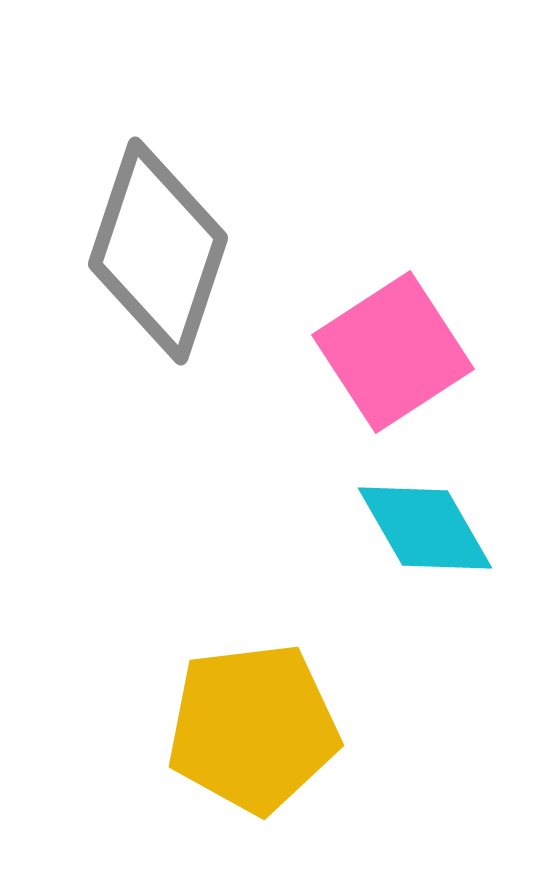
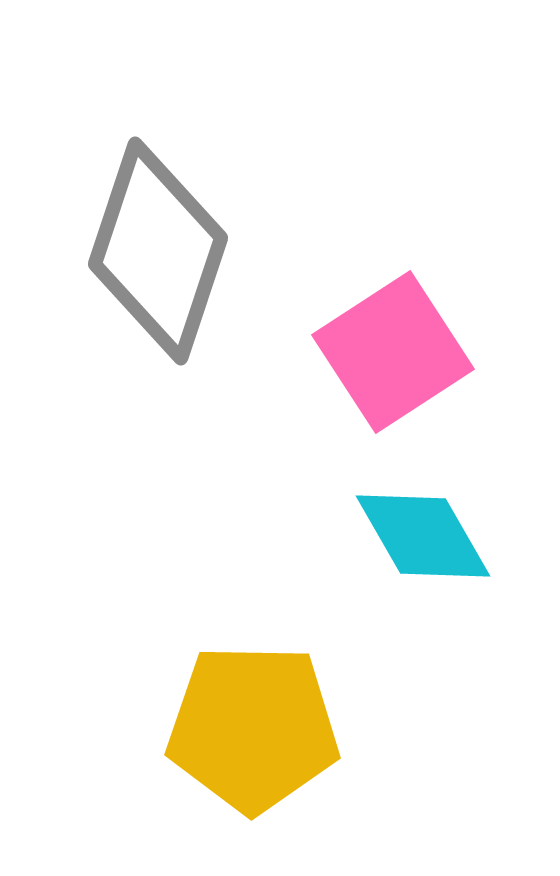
cyan diamond: moved 2 px left, 8 px down
yellow pentagon: rotated 8 degrees clockwise
